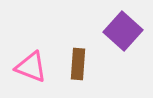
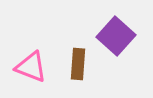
purple square: moved 7 px left, 5 px down
